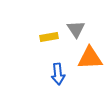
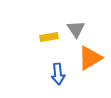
orange triangle: rotated 28 degrees counterclockwise
